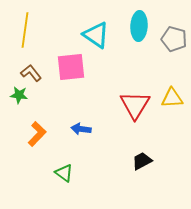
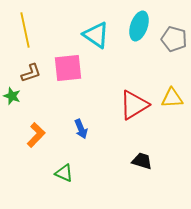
cyan ellipse: rotated 16 degrees clockwise
yellow line: rotated 20 degrees counterclockwise
pink square: moved 3 px left, 1 px down
brown L-shape: rotated 110 degrees clockwise
green star: moved 7 px left, 1 px down; rotated 12 degrees clockwise
red triangle: moved 1 px left; rotated 28 degrees clockwise
blue arrow: rotated 120 degrees counterclockwise
orange L-shape: moved 1 px left, 1 px down
black trapezoid: rotated 45 degrees clockwise
green triangle: rotated 12 degrees counterclockwise
